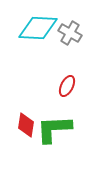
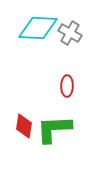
red ellipse: rotated 25 degrees counterclockwise
red diamond: moved 2 px left, 1 px down
